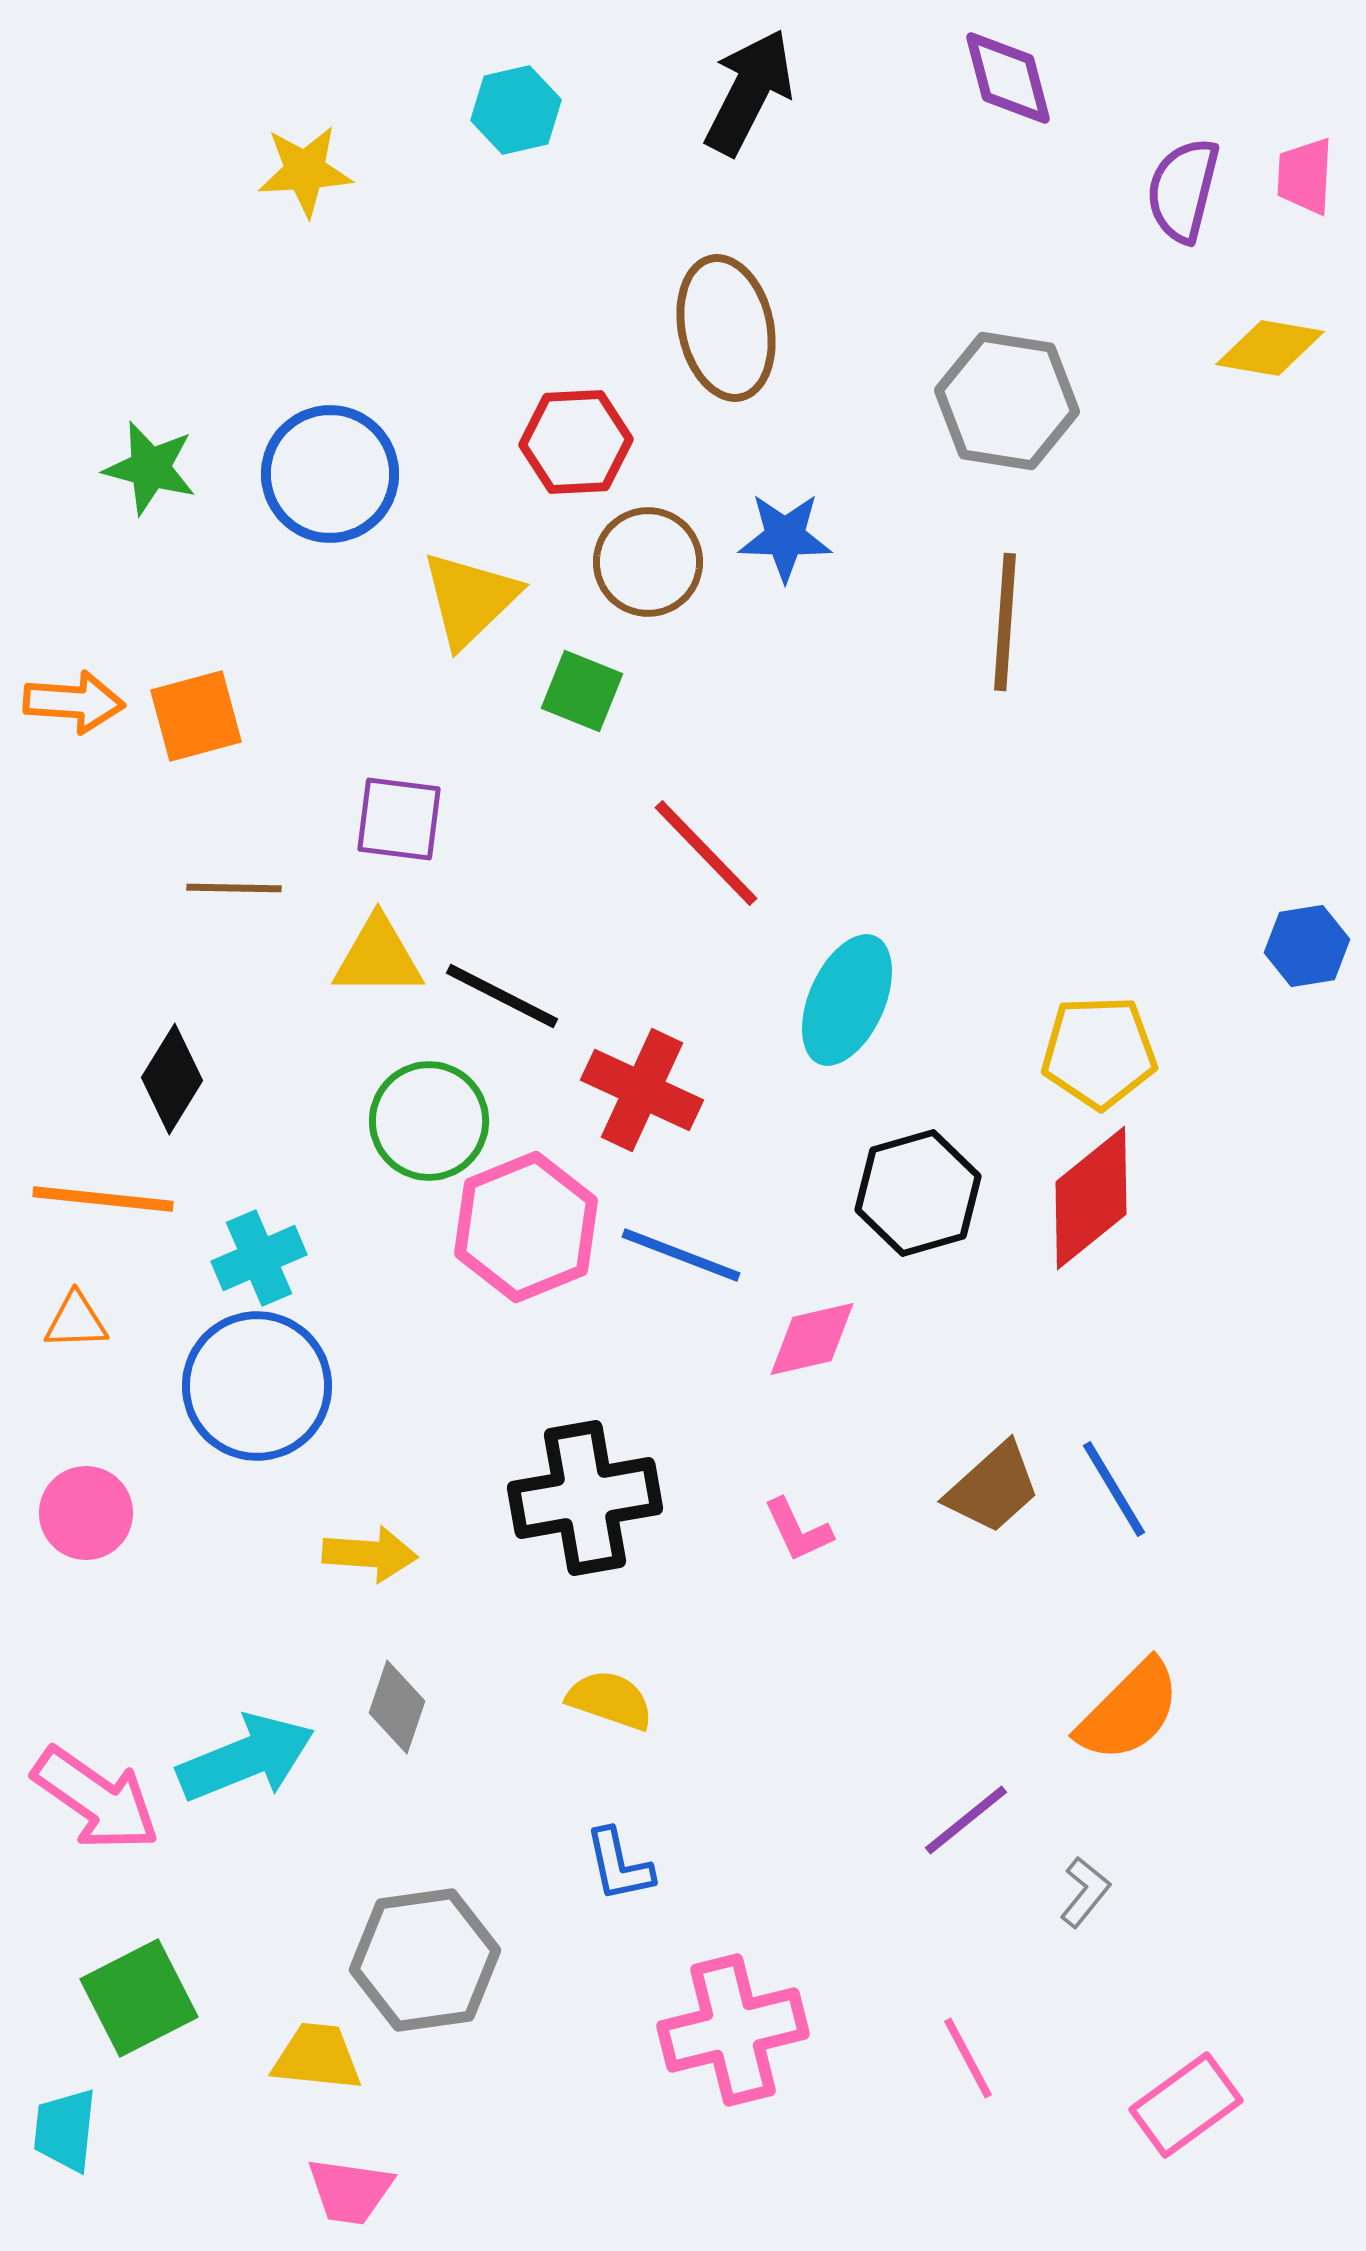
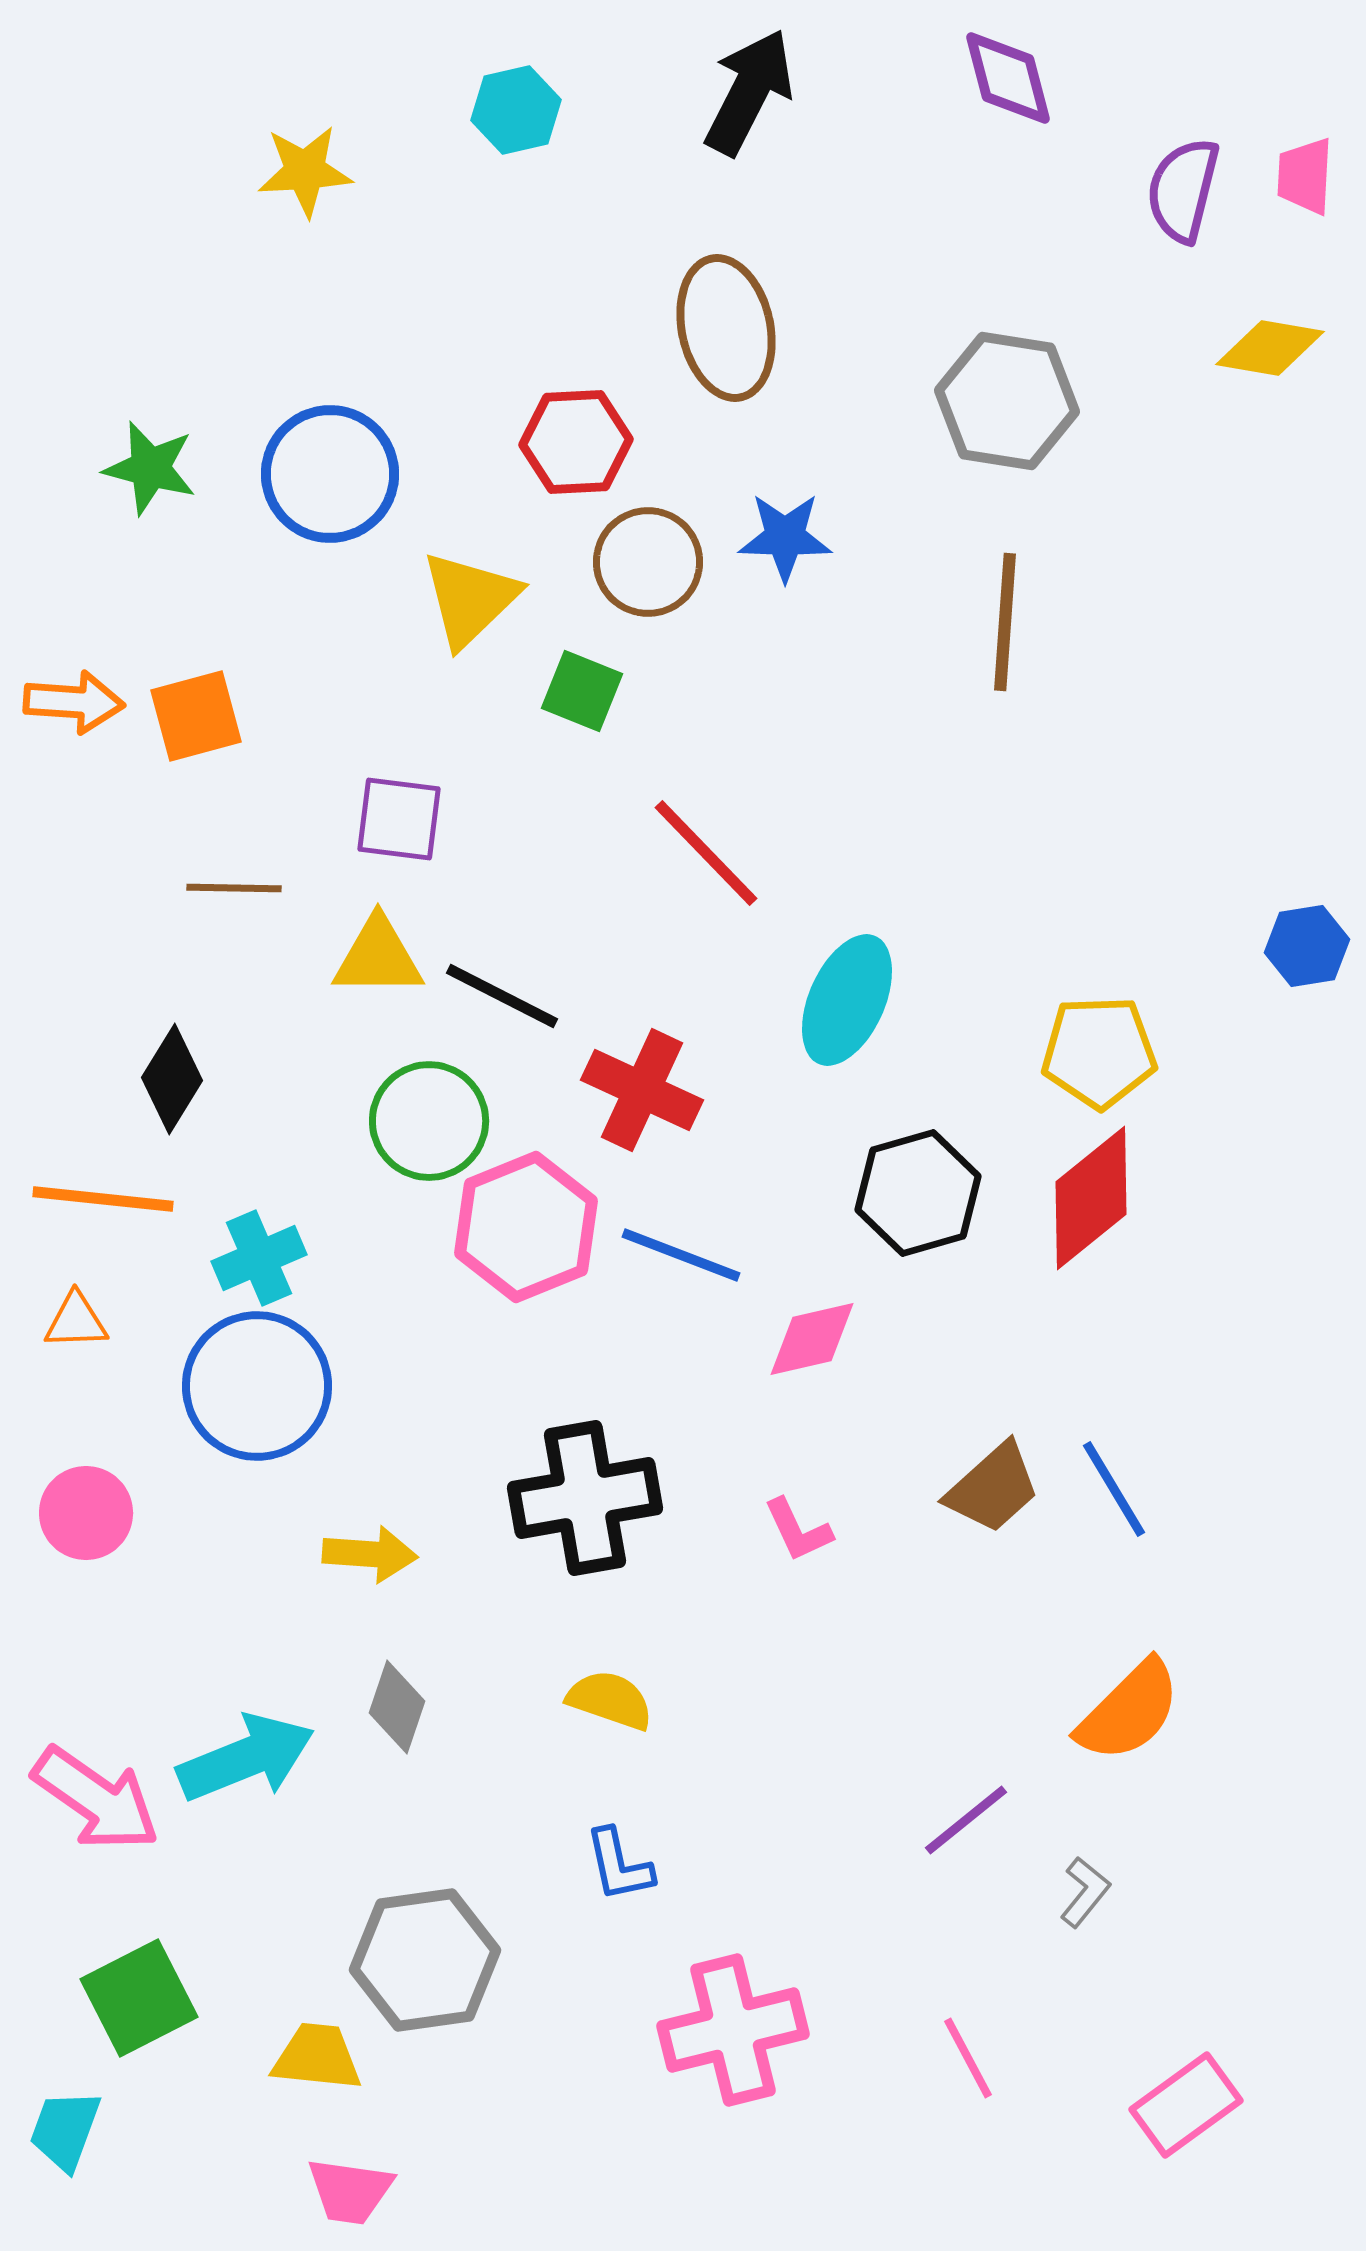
cyan trapezoid at (65, 2130): rotated 14 degrees clockwise
